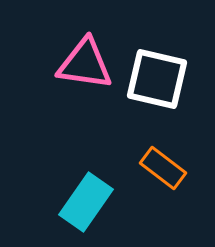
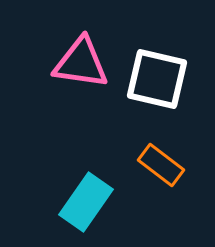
pink triangle: moved 4 px left, 1 px up
orange rectangle: moved 2 px left, 3 px up
